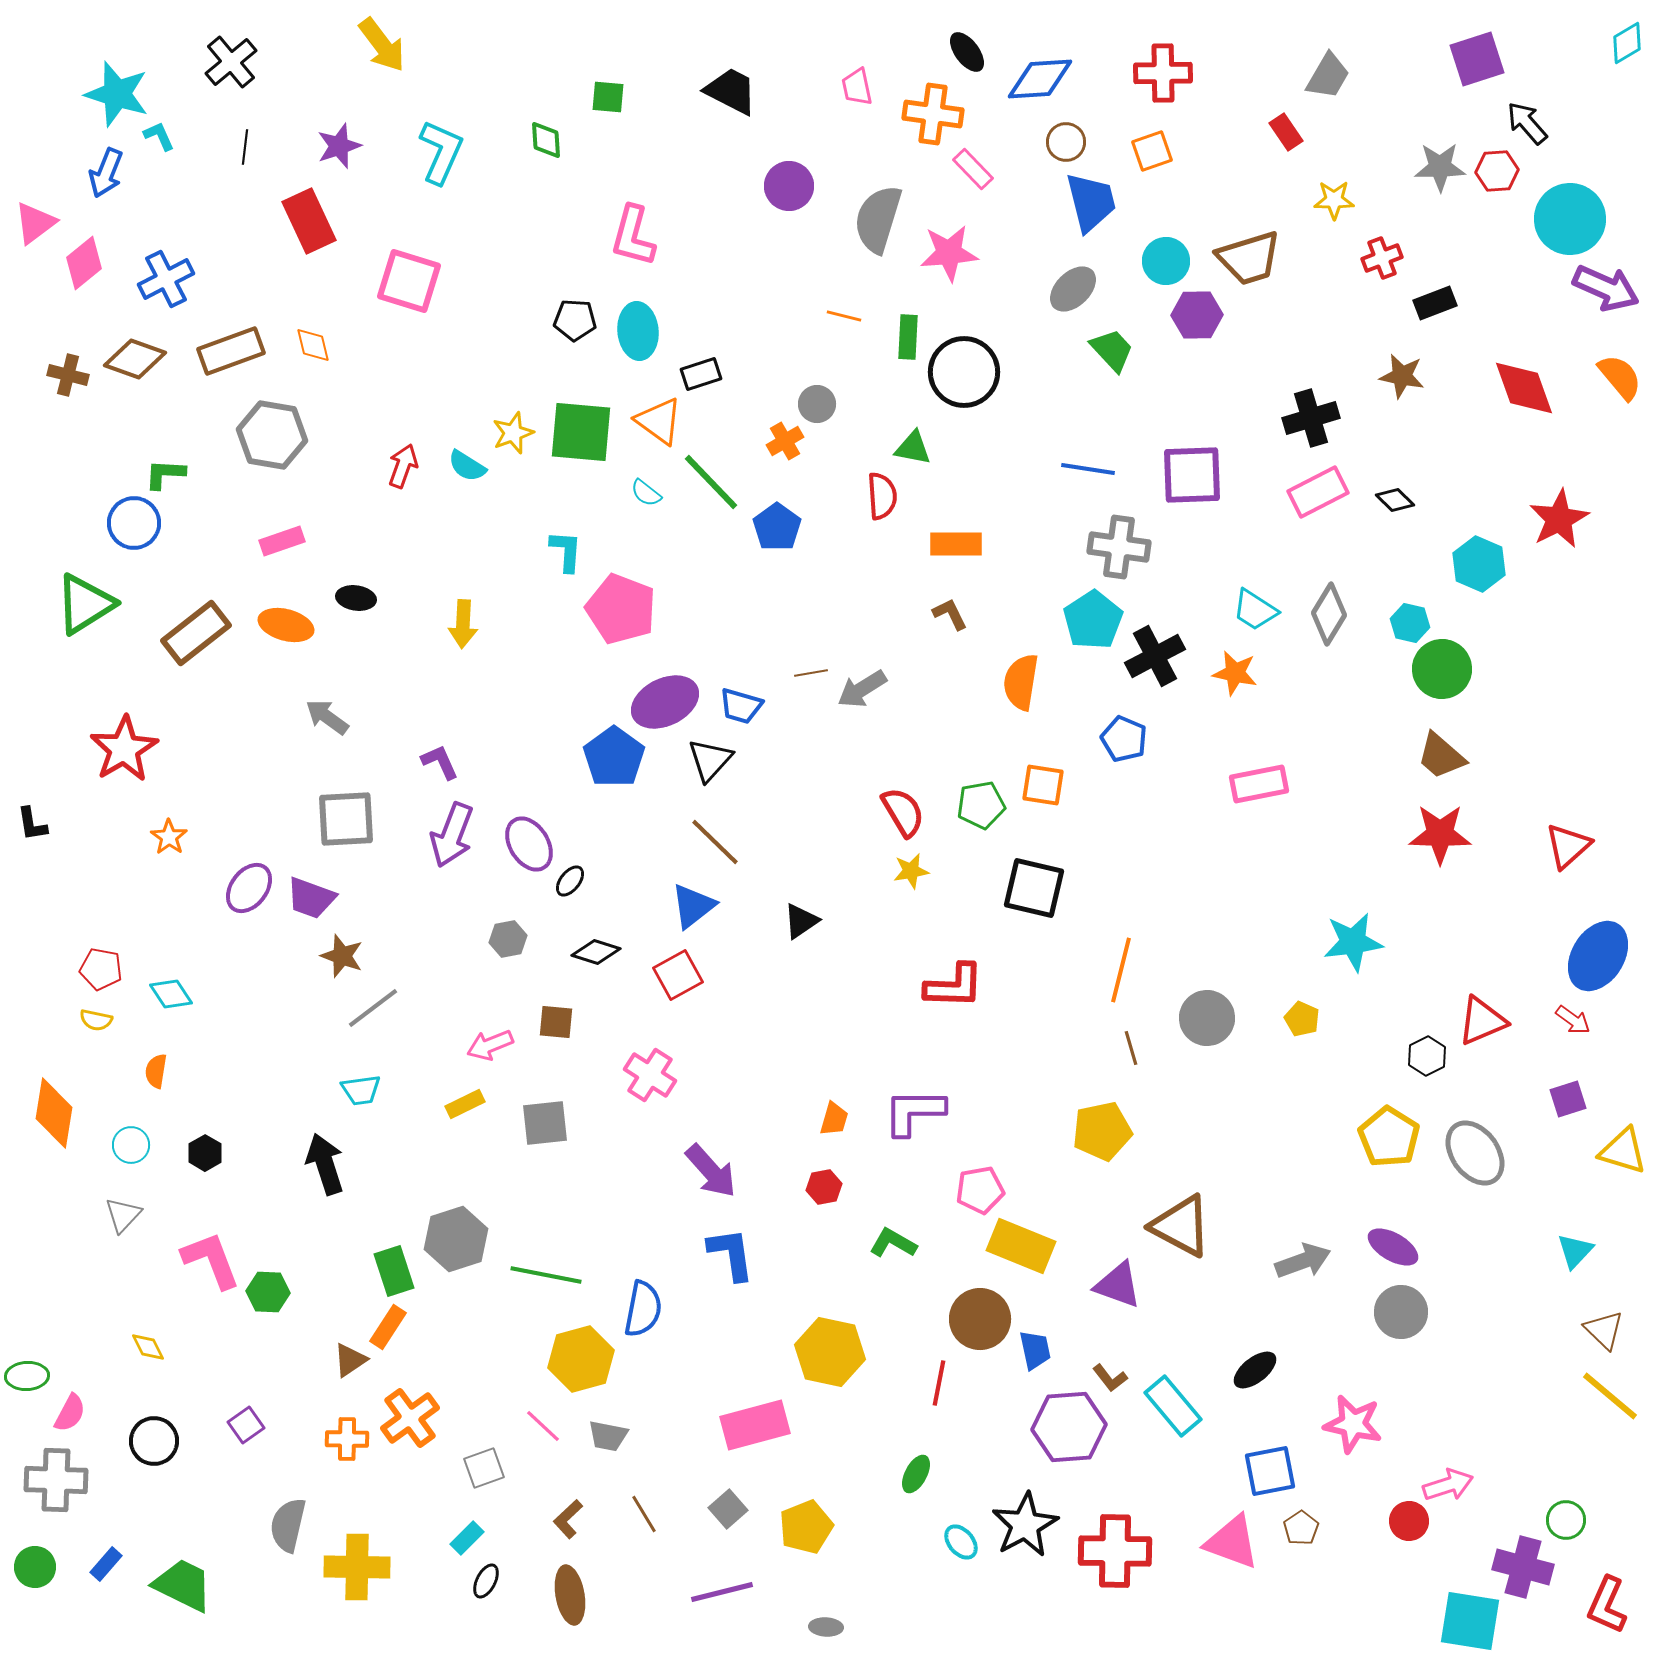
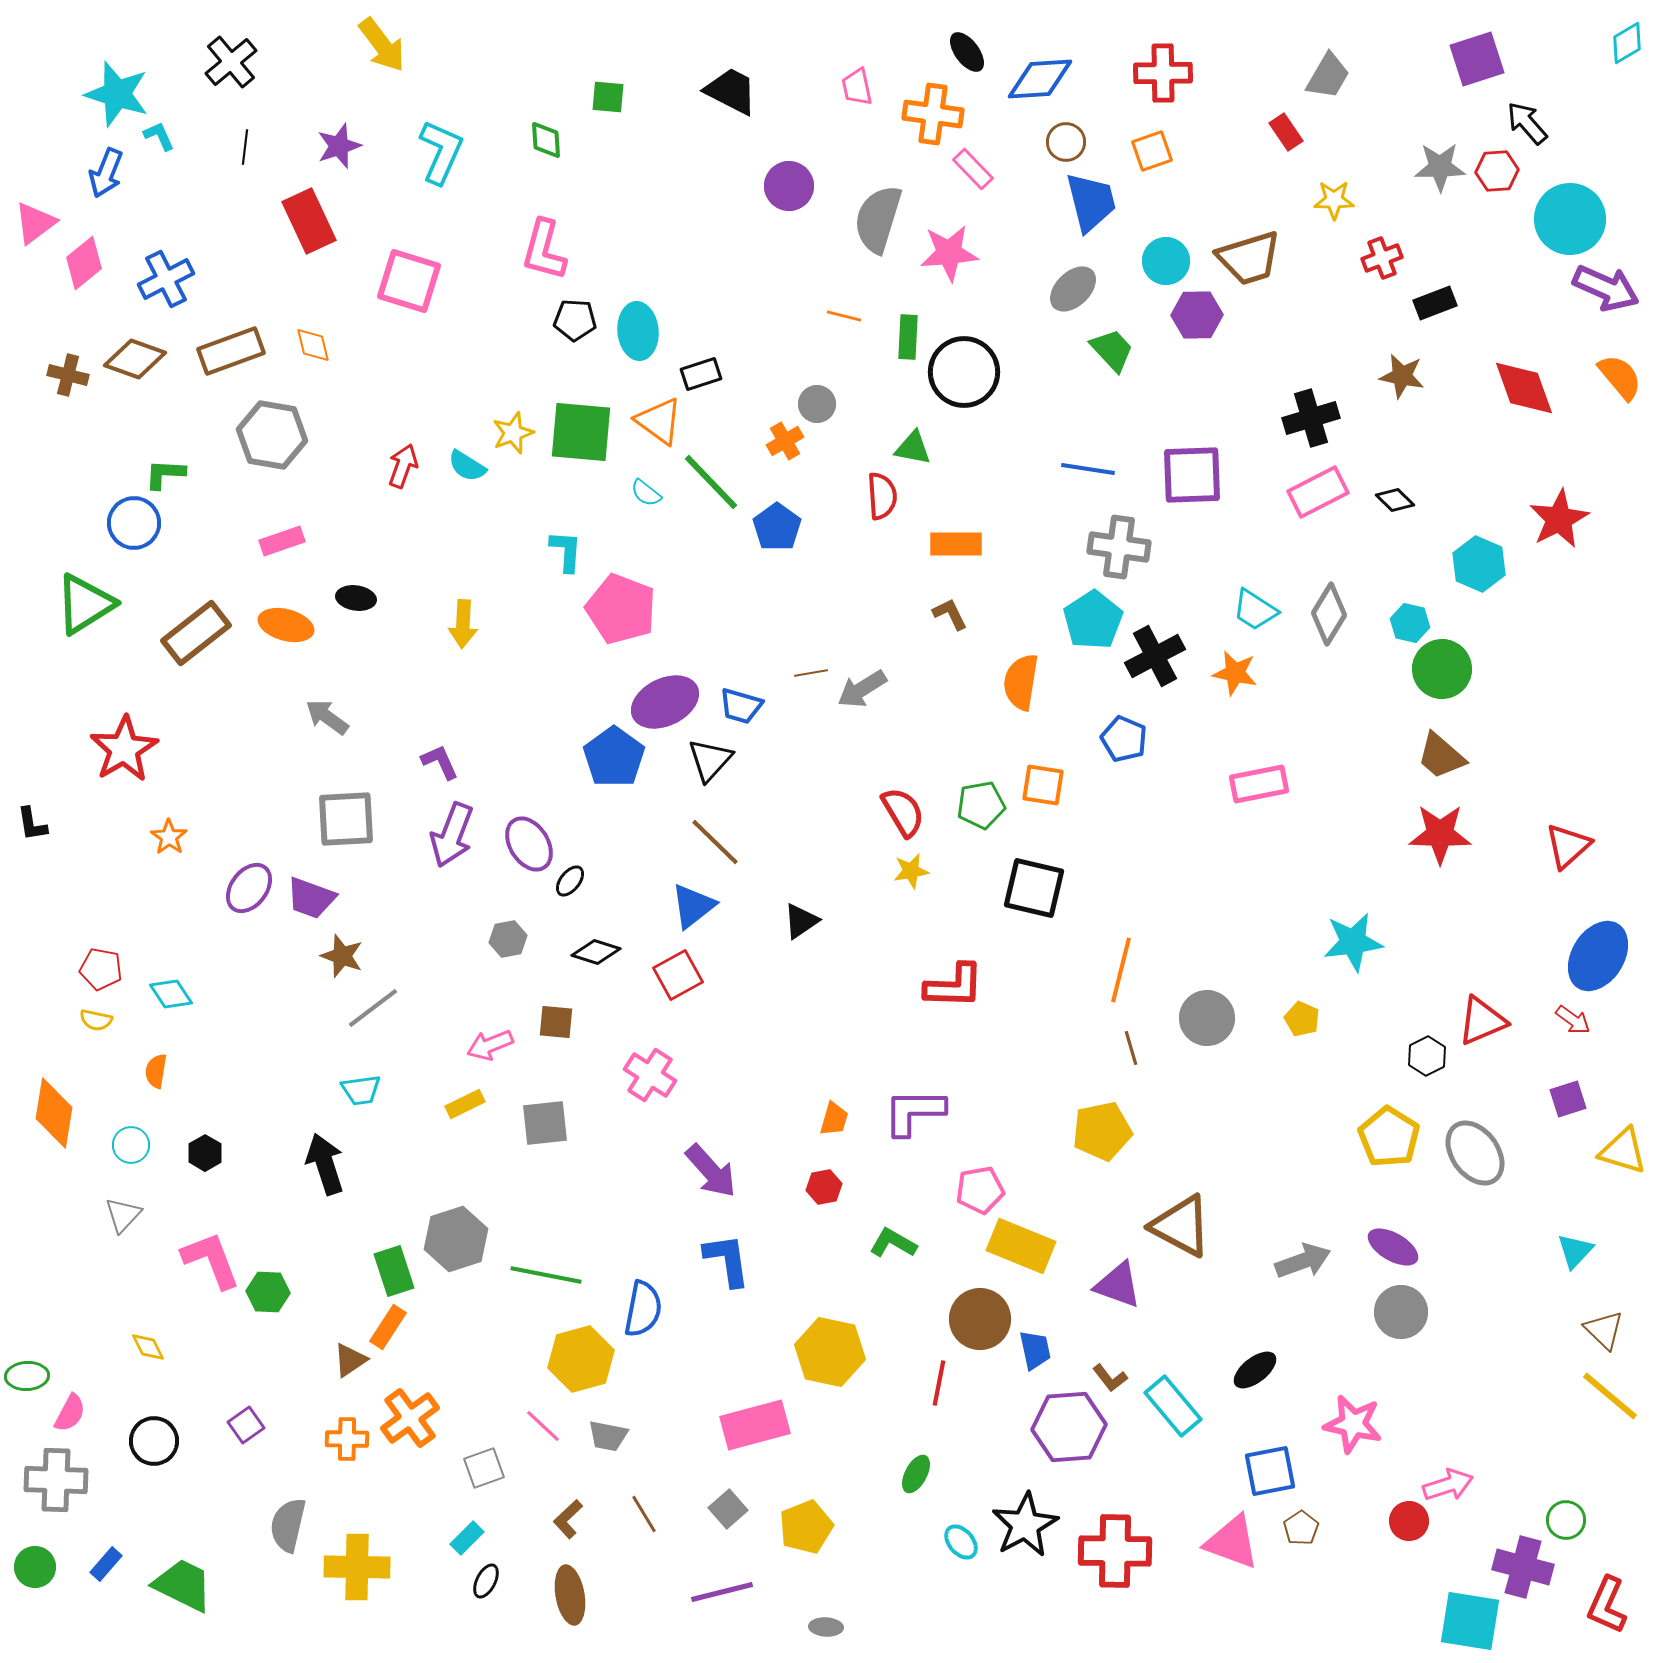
pink L-shape at (633, 236): moved 89 px left, 14 px down
blue L-shape at (731, 1254): moved 4 px left, 6 px down
